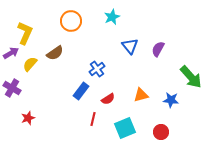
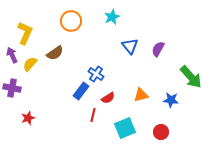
purple arrow: moved 1 px right, 2 px down; rotated 84 degrees counterclockwise
blue cross: moved 1 px left, 5 px down; rotated 21 degrees counterclockwise
purple cross: rotated 18 degrees counterclockwise
red semicircle: moved 1 px up
red line: moved 4 px up
